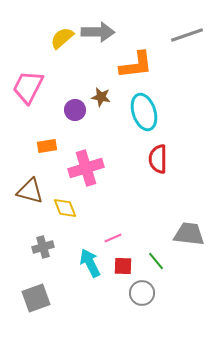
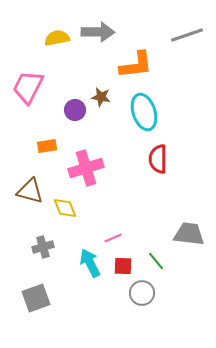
yellow semicircle: moved 5 px left; rotated 30 degrees clockwise
